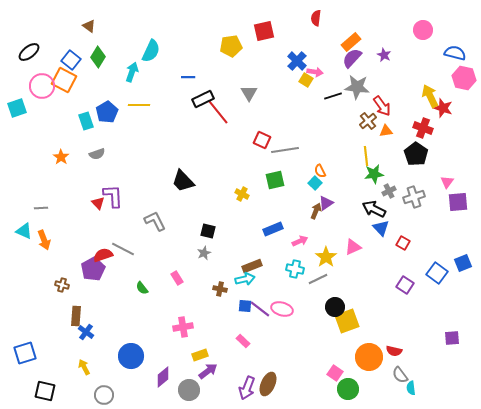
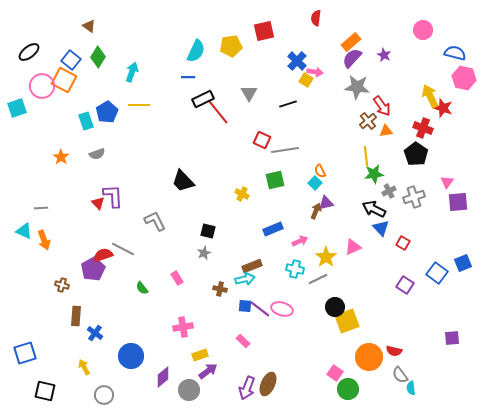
cyan semicircle at (151, 51): moved 45 px right
black line at (333, 96): moved 45 px left, 8 px down
purple triangle at (326, 203): rotated 21 degrees clockwise
blue cross at (86, 332): moved 9 px right, 1 px down
